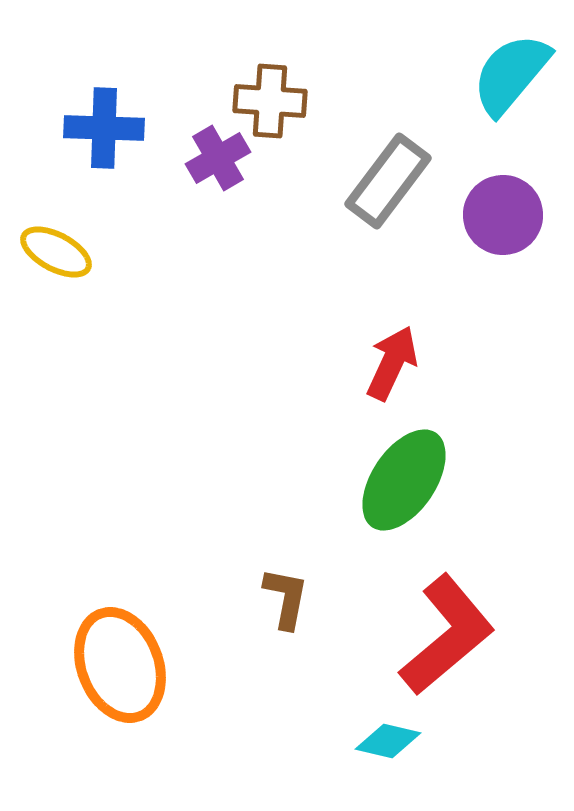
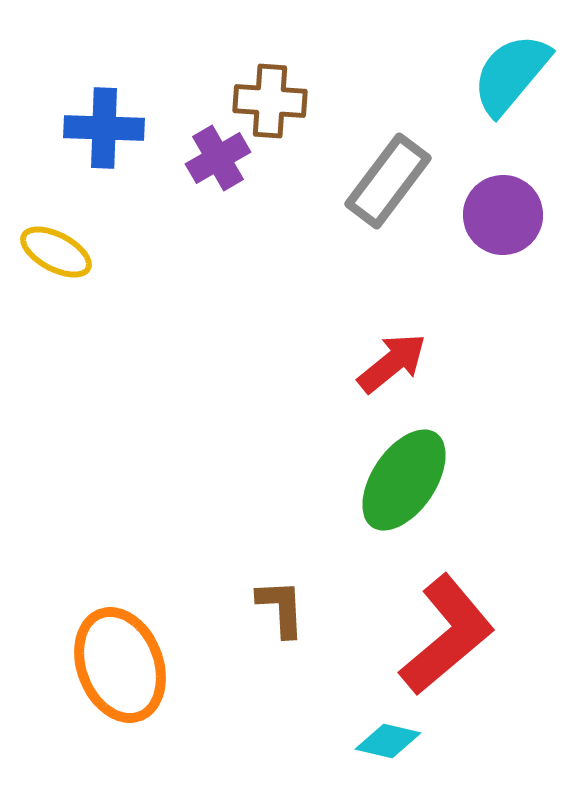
red arrow: rotated 26 degrees clockwise
brown L-shape: moved 5 px left, 10 px down; rotated 14 degrees counterclockwise
